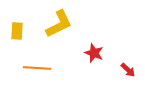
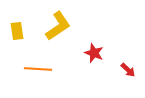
yellow L-shape: moved 1 px left, 2 px down; rotated 8 degrees counterclockwise
yellow rectangle: rotated 12 degrees counterclockwise
orange line: moved 1 px right, 1 px down
